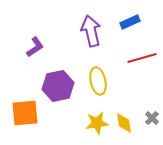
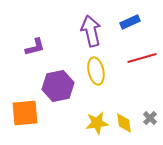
purple L-shape: rotated 20 degrees clockwise
yellow ellipse: moved 2 px left, 10 px up
gray cross: moved 2 px left
